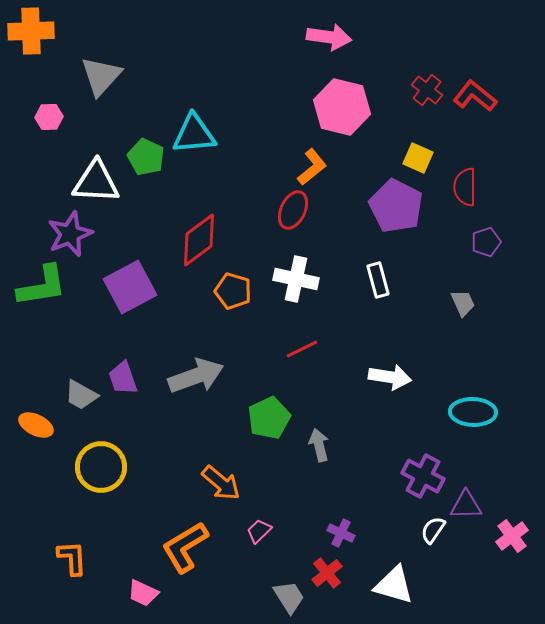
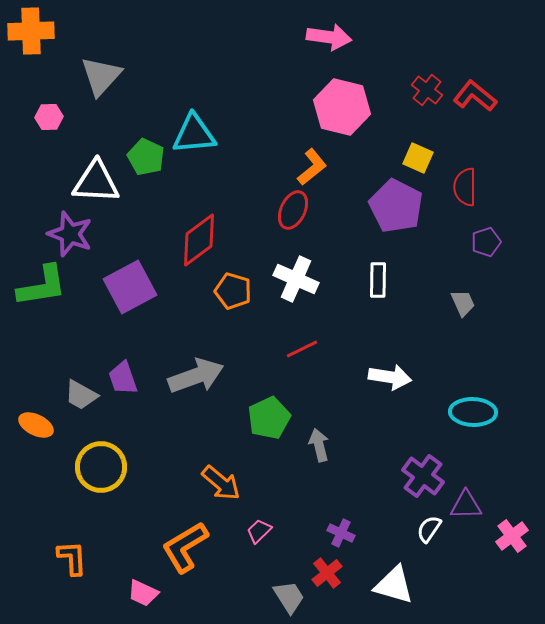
purple star at (70, 234): rotated 30 degrees counterclockwise
white cross at (296, 279): rotated 12 degrees clockwise
white rectangle at (378, 280): rotated 16 degrees clockwise
purple cross at (423, 476): rotated 9 degrees clockwise
white semicircle at (433, 530): moved 4 px left, 1 px up
